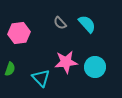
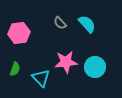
green semicircle: moved 5 px right
